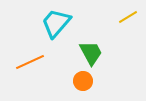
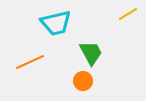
yellow line: moved 3 px up
cyan trapezoid: rotated 144 degrees counterclockwise
